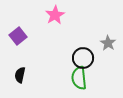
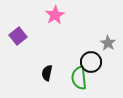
black circle: moved 8 px right, 4 px down
black semicircle: moved 27 px right, 2 px up
